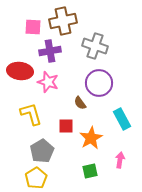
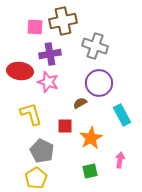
pink square: moved 2 px right
purple cross: moved 3 px down
brown semicircle: rotated 96 degrees clockwise
cyan rectangle: moved 4 px up
red square: moved 1 px left
gray pentagon: rotated 15 degrees counterclockwise
